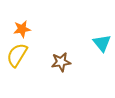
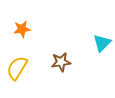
cyan triangle: rotated 24 degrees clockwise
yellow semicircle: moved 13 px down
